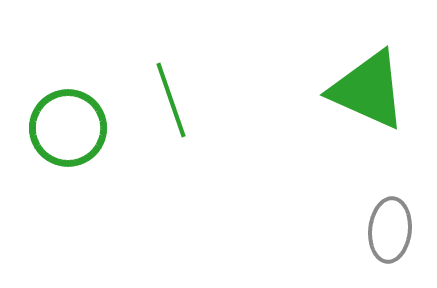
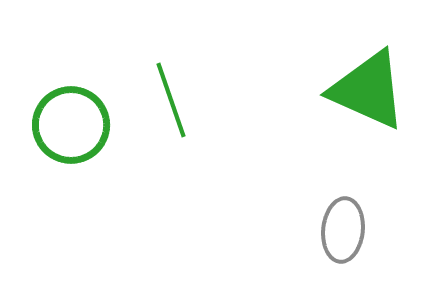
green circle: moved 3 px right, 3 px up
gray ellipse: moved 47 px left
